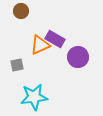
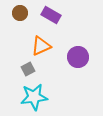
brown circle: moved 1 px left, 2 px down
purple rectangle: moved 4 px left, 24 px up
orange triangle: moved 1 px right, 1 px down
gray square: moved 11 px right, 4 px down; rotated 16 degrees counterclockwise
